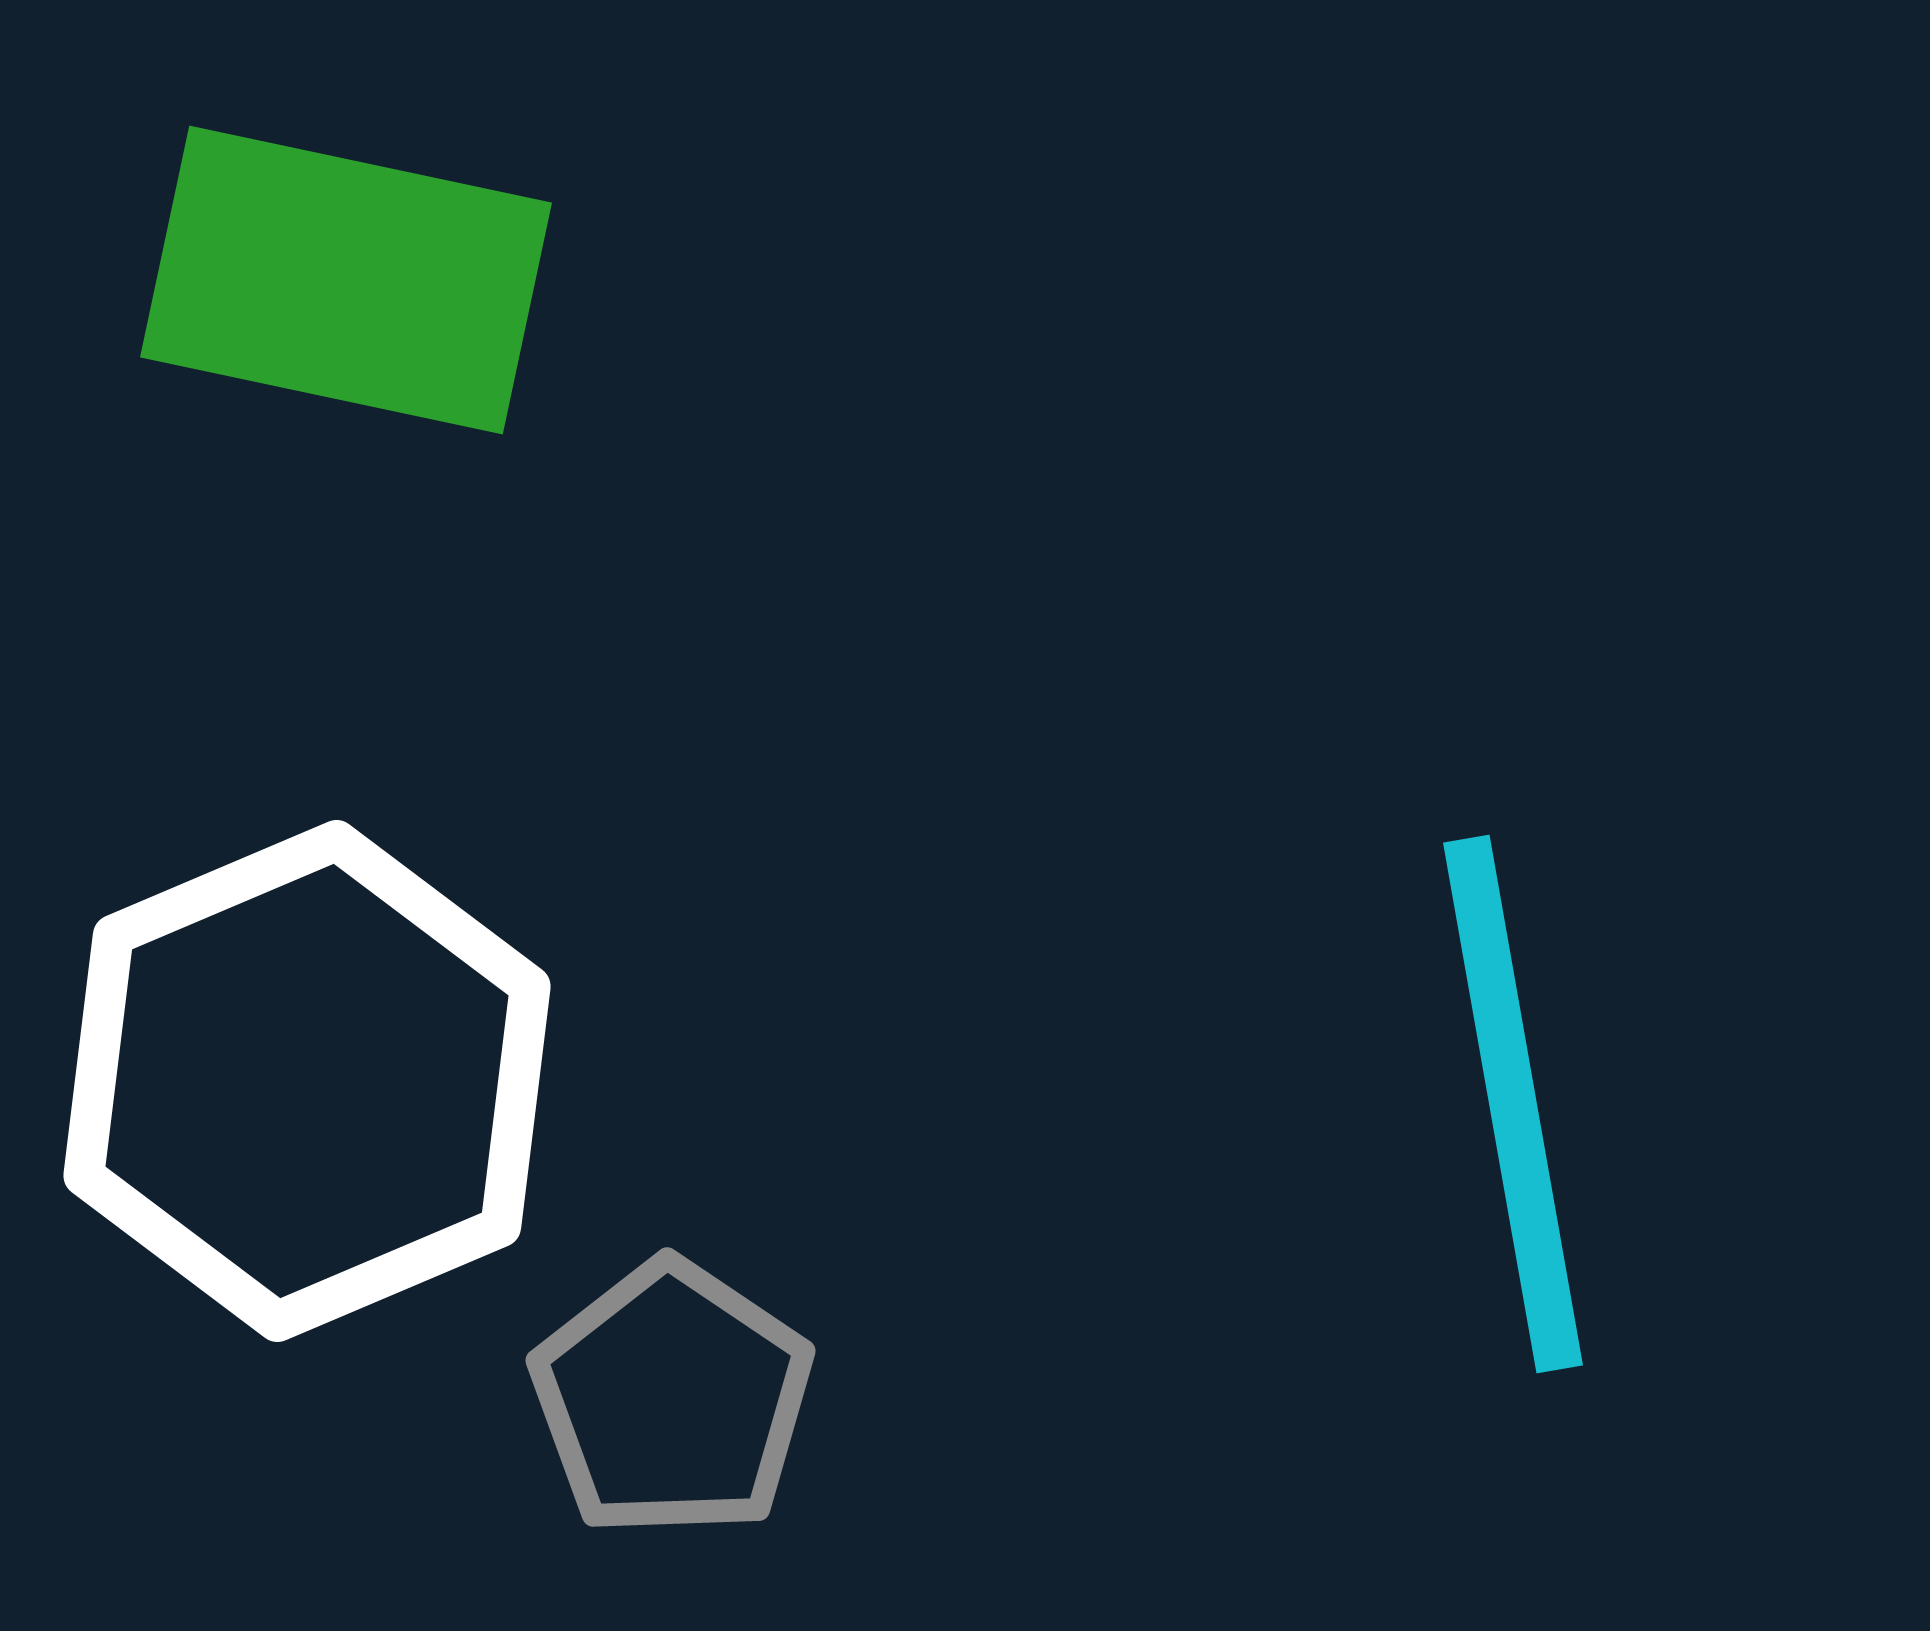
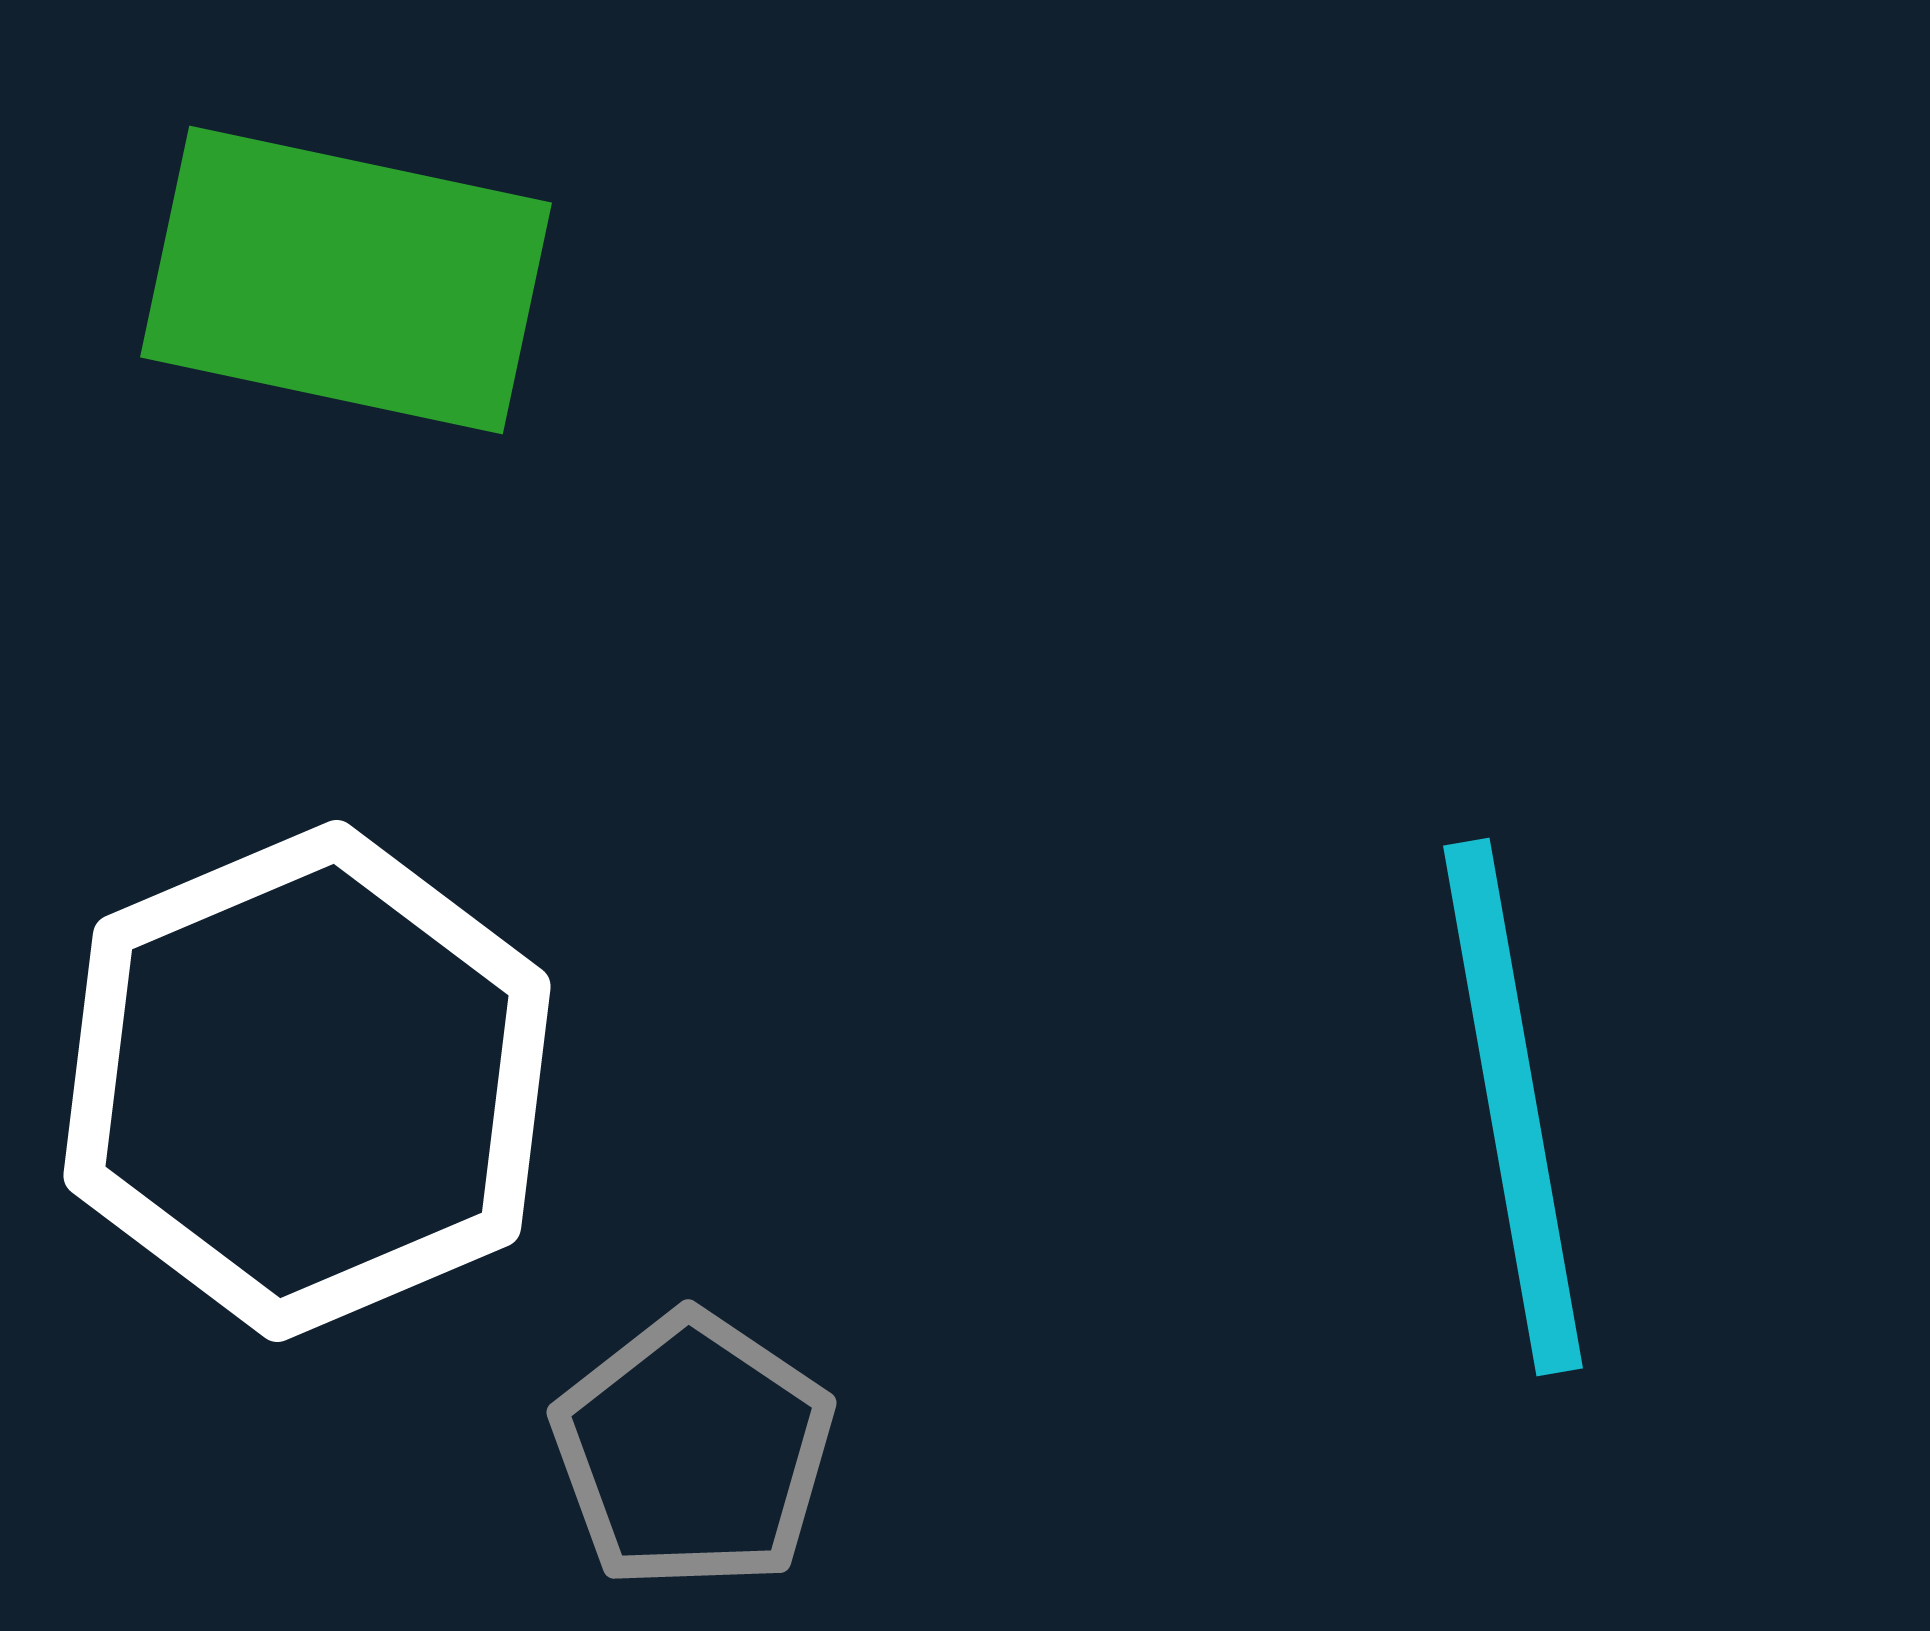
cyan line: moved 3 px down
gray pentagon: moved 21 px right, 52 px down
